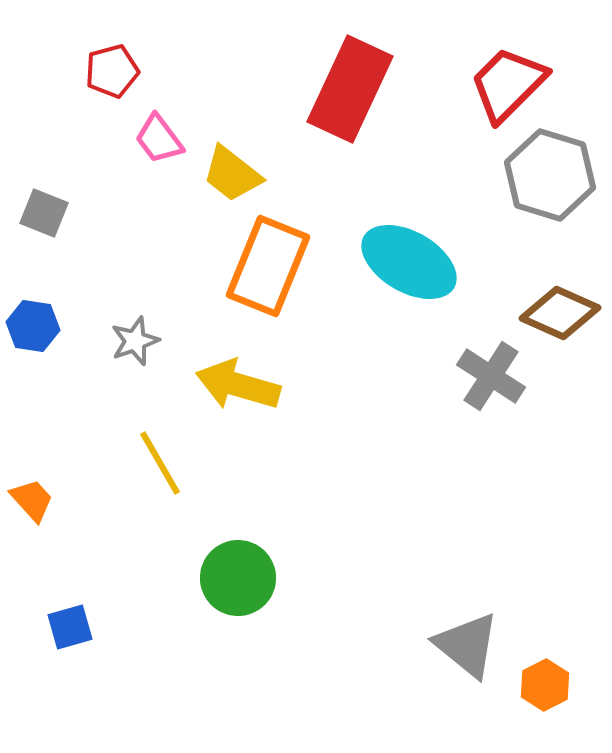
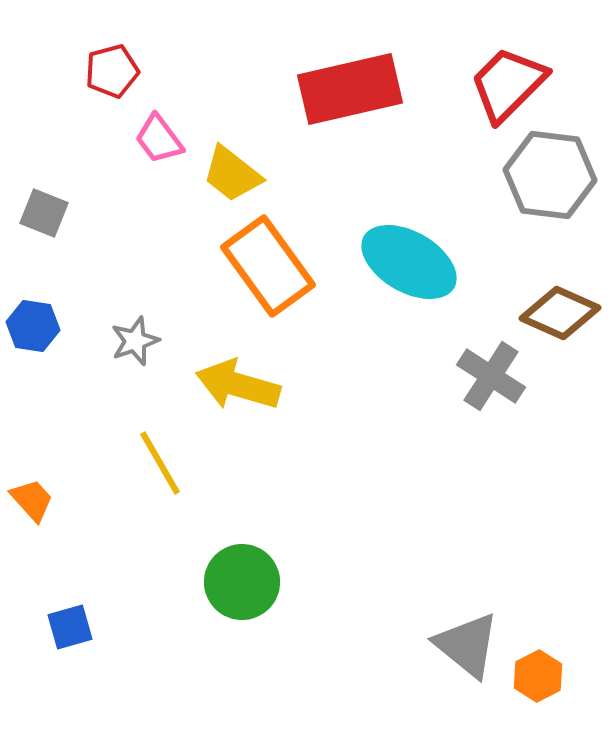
red rectangle: rotated 52 degrees clockwise
gray hexagon: rotated 10 degrees counterclockwise
orange rectangle: rotated 58 degrees counterclockwise
green circle: moved 4 px right, 4 px down
orange hexagon: moved 7 px left, 9 px up
